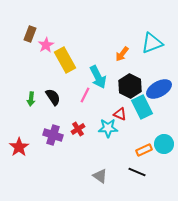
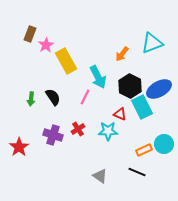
yellow rectangle: moved 1 px right, 1 px down
pink line: moved 2 px down
cyan star: moved 3 px down
